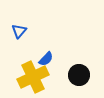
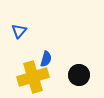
blue semicircle: rotated 28 degrees counterclockwise
yellow cross: rotated 8 degrees clockwise
